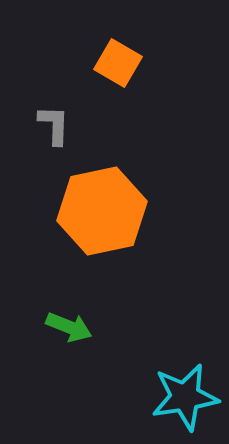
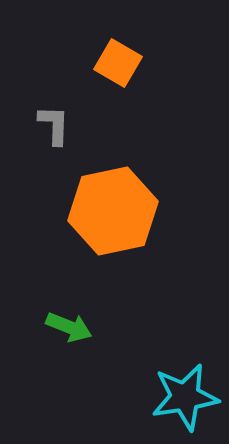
orange hexagon: moved 11 px right
